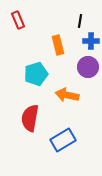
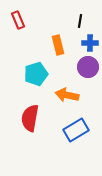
blue cross: moved 1 px left, 2 px down
blue rectangle: moved 13 px right, 10 px up
